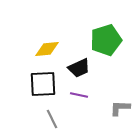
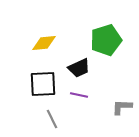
yellow diamond: moved 3 px left, 6 px up
gray L-shape: moved 2 px right, 1 px up
